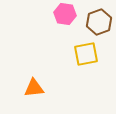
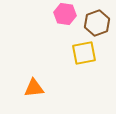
brown hexagon: moved 2 px left, 1 px down
yellow square: moved 2 px left, 1 px up
